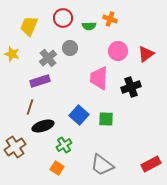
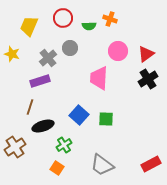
black cross: moved 17 px right, 8 px up; rotated 12 degrees counterclockwise
